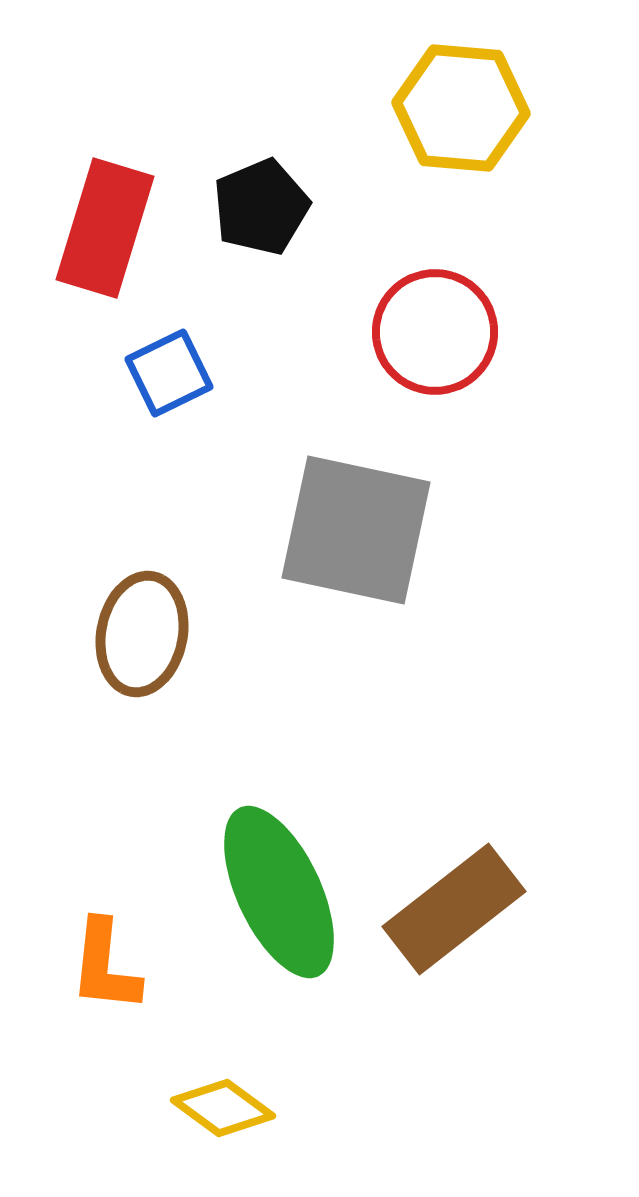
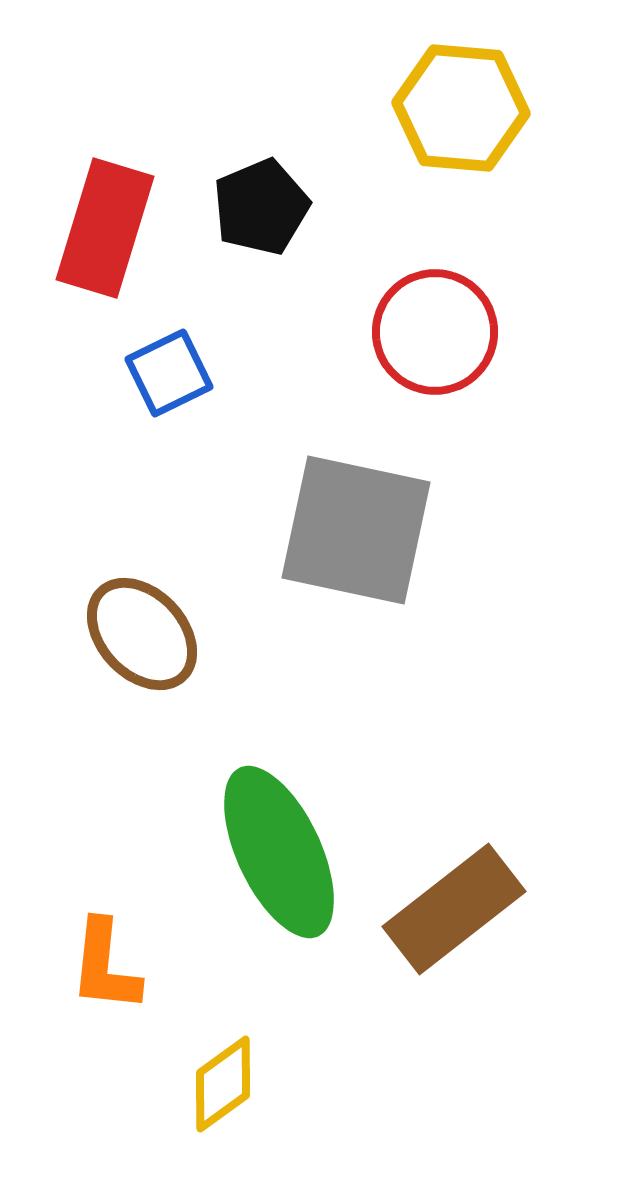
brown ellipse: rotated 54 degrees counterclockwise
green ellipse: moved 40 px up
yellow diamond: moved 24 px up; rotated 72 degrees counterclockwise
